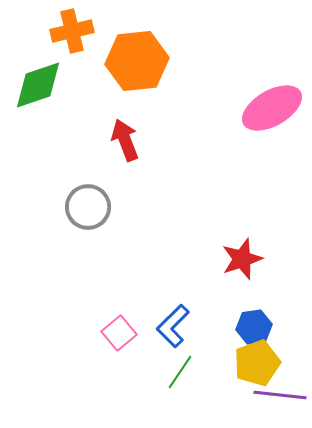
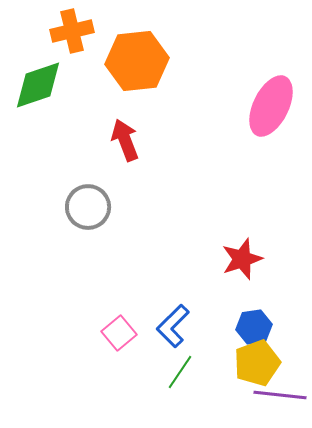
pink ellipse: moved 1 px left, 2 px up; rotated 34 degrees counterclockwise
